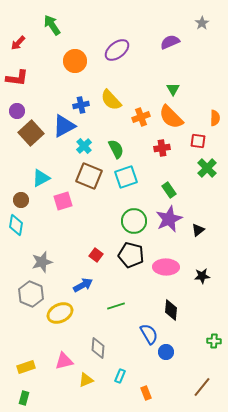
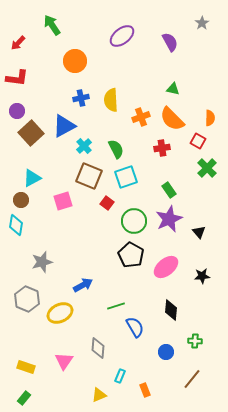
purple semicircle at (170, 42): rotated 84 degrees clockwise
purple ellipse at (117, 50): moved 5 px right, 14 px up
green triangle at (173, 89): rotated 48 degrees counterclockwise
yellow semicircle at (111, 100): rotated 40 degrees clockwise
blue cross at (81, 105): moved 7 px up
orange semicircle at (171, 117): moved 1 px right, 2 px down
orange semicircle at (215, 118): moved 5 px left
red square at (198, 141): rotated 21 degrees clockwise
cyan triangle at (41, 178): moved 9 px left
black triangle at (198, 230): moved 1 px right, 2 px down; rotated 32 degrees counterclockwise
red square at (96, 255): moved 11 px right, 52 px up
black pentagon at (131, 255): rotated 15 degrees clockwise
pink ellipse at (166, 267): rotated 40 degrees counterclockwise
gray hexagon at (31, 294): moved 4 px left, 5 px down
blue semicircle at (149, 334): moved 14 px left, 7 px up
green cross at (214, 341): moved 19 px left
pink triangle at (64, 361): rotated 42 degrees counterclockwise
yellow rectangle at (26, 367): rotated 36 degrees clockwise
yellow triangle at (86, 380): moved 13 px right, 15 px down
brown line at (202, 387): moved 10 px left, 8 px up
orange rectangle at (146, 393): moved 1 px left, 3 px up
green rectangle at (24, 398): rotated 24 degrees clockwise
